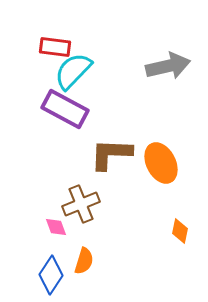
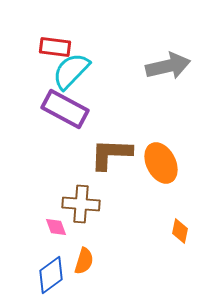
cyan semicircle: moved 2 px left
brown cross: rotated 27 degrees clockwise
blue diamond: rotated 21 degrees clockwise
